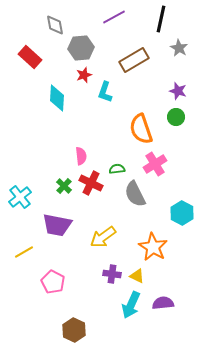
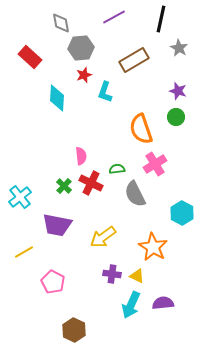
gray diamond: moved 6 px right, 2 px up
